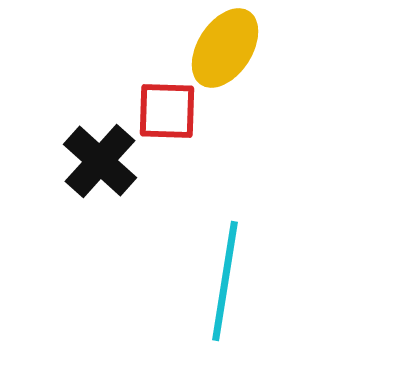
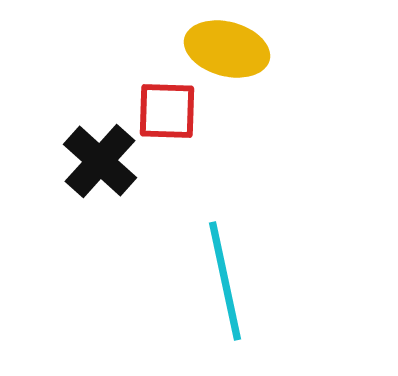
yellow ellipse: moved 2 px right, 1 px down; rotated 72 degrees clockwise
cyan line: rotated 21 degrees counterclockwise
